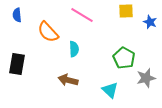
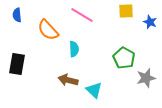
orange semicircle: moved 2 px up
cyan triangle: moved 16 px left
